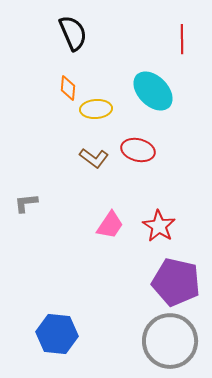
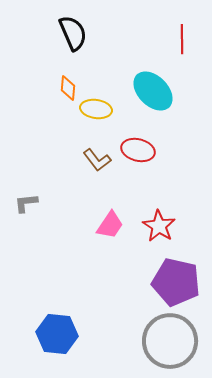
yellow ellipse: rotated 12 degrees clockwise
brown L-shape: moved 3 px right, 2 px down; rotated 16 degrees clockwise
